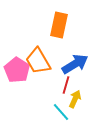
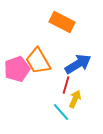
orange rectangle: moved 3 px right, 3 px up; rotated 75 degrees counterclockwise
blue arrow: moved 3 px right
pink pentagon: moved 1 px up; rotated 20 degrees clockwise
